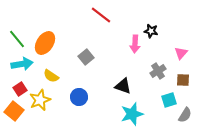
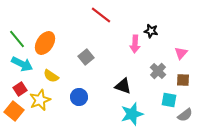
cyan arrow: rotated 35 degrees clockwise
gray cross: rotated 14 degrees counterclockwise
cyan square: rotated 28 degrees clockwise
gray semicircle: rotated 21 degrees clockwise
